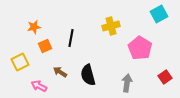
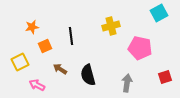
cyan square: moved 1 px up
orange star: moved 2 px left
black line: moved 2 px up; rotated 18 degrees counterclockwise
pink pentagon: rotated 20 degrees counterclockwise
brown arrow: moved 3 px up
red square: rotated 16 degrees clockwise
pink arrow: moved 2 px left, 1 px up
